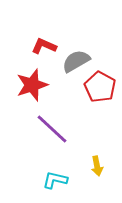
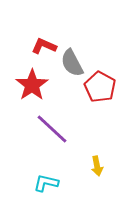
gray semicircle: moved 4 px left, 2 px down; rotated 88 degrees counterclockwise
red star: rotated 16 degrees counterclockwise
cyan L-shape: moved 9 px left, 3 px down
